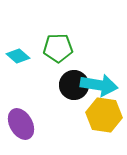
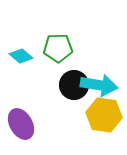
cyan diamond: moved 3 px right
